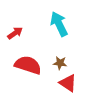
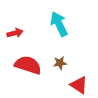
red arrow: rotated 21 degrees clockwise
brown star: rotated 16 degrees counterclockwise
red triangle: moved 11 px right, 2 px down
